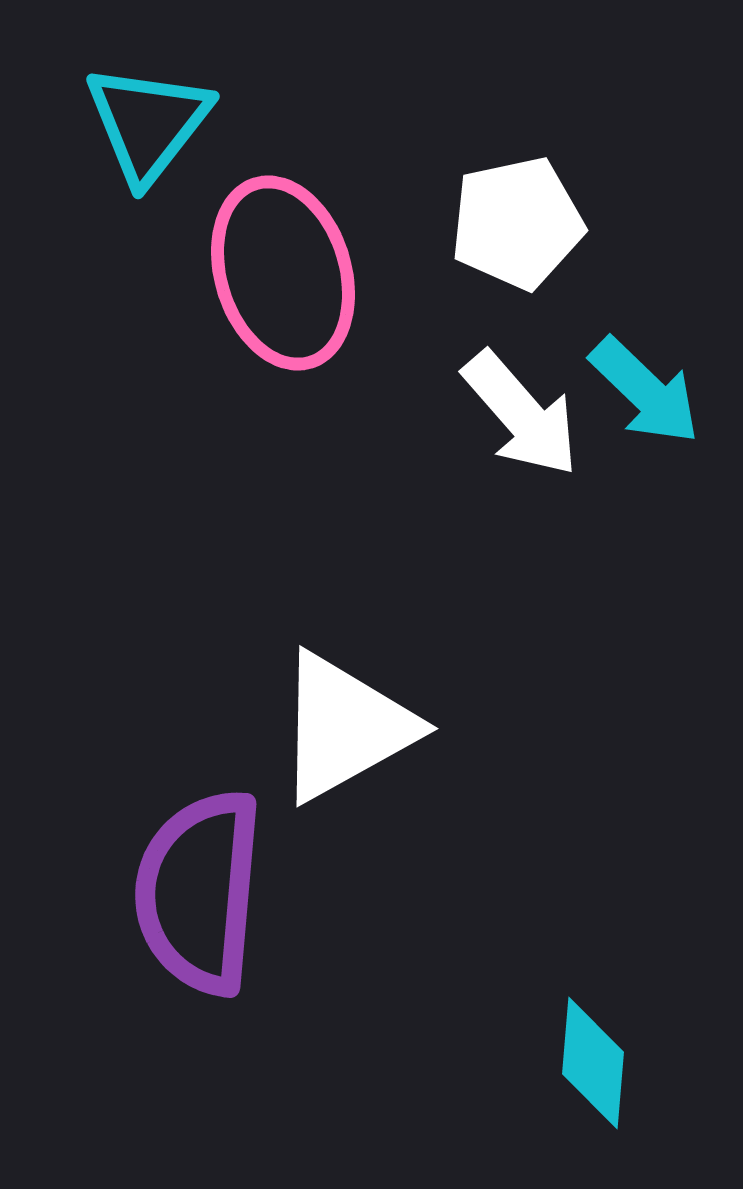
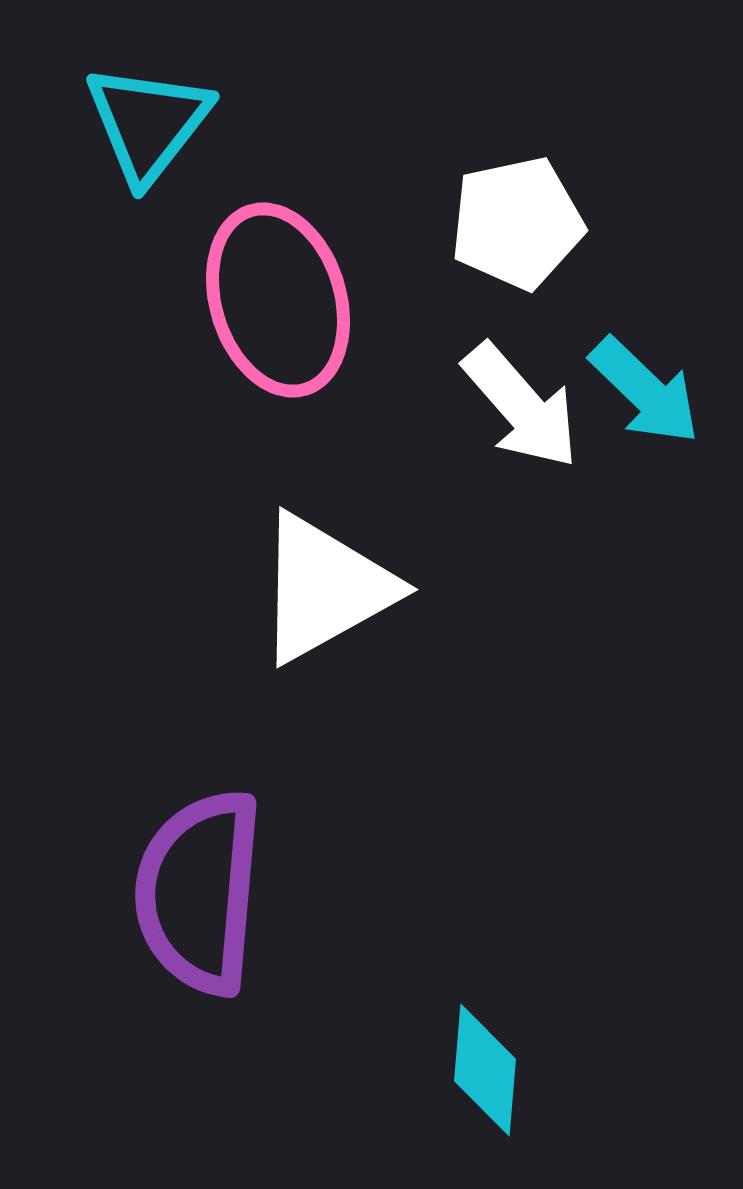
pink ellipse: moved 5 px left, 27 px down
white arrow: moved 8 px up
white triangle: moved 20 px left, 139 px up
cyan diamond: moved 108 px left, 7 px down
